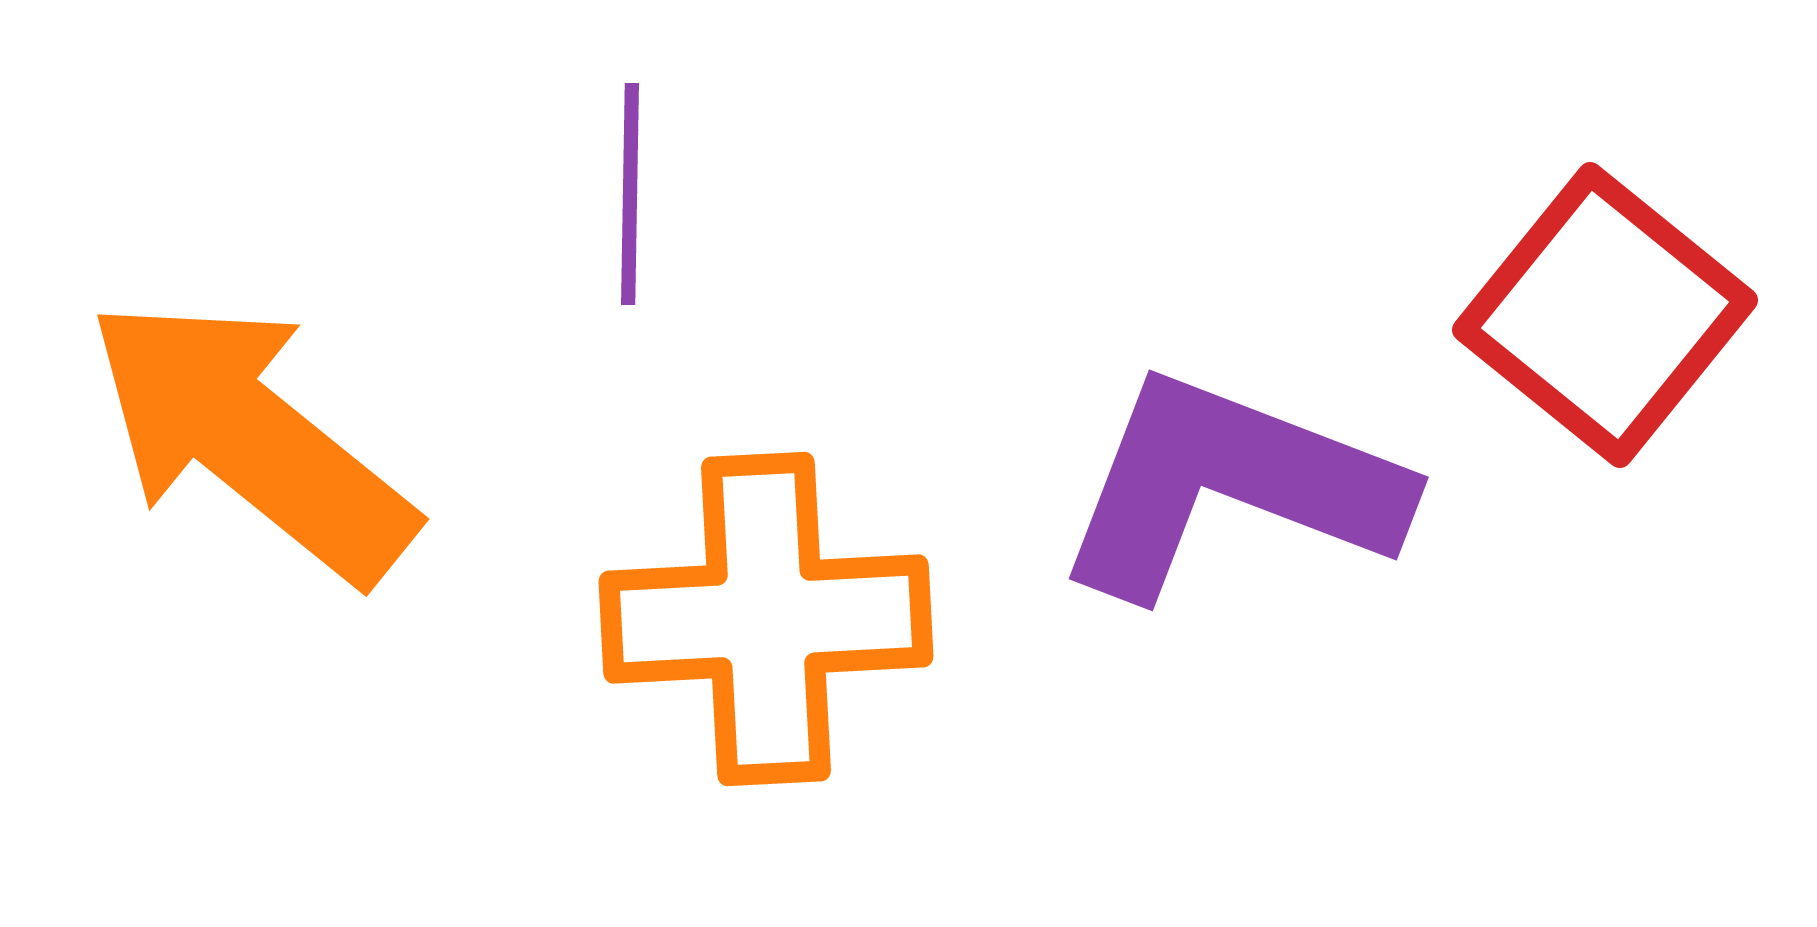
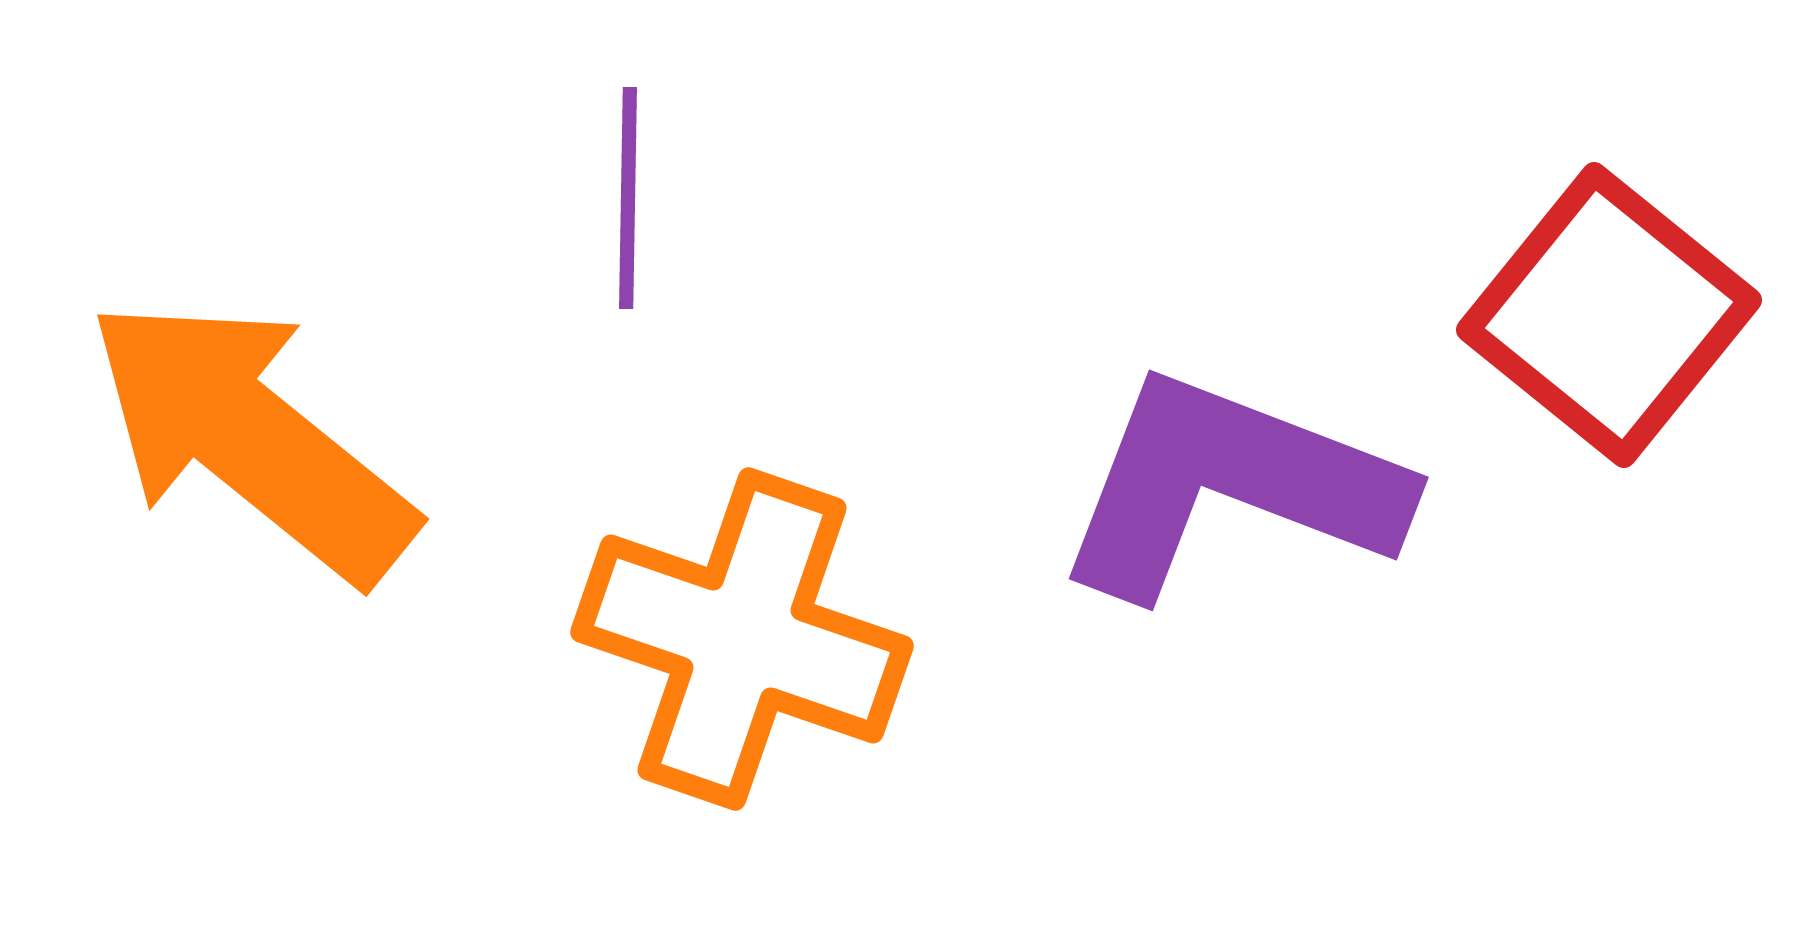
purple line: moved 2 px left, 4 px down
red square: moved 4 px right
orange cross: moved 24 px left, 20 px down; rotated 22 degrees clockwise
